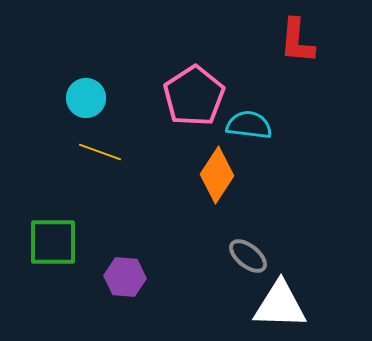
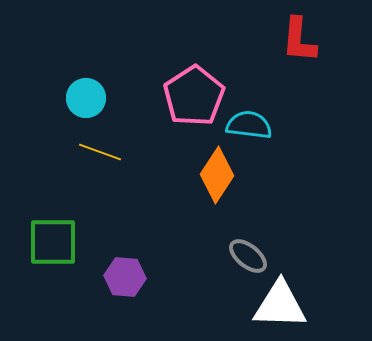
red L-shape: moved 2 px right, 1 px up
